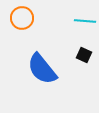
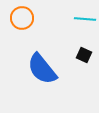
cyan line: moved 2 px up
